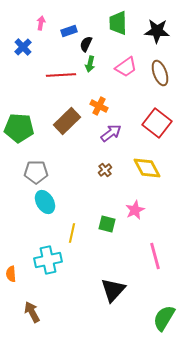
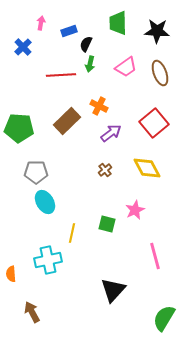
red square: moved 3 px left; rotated 12 degrees clockwise
